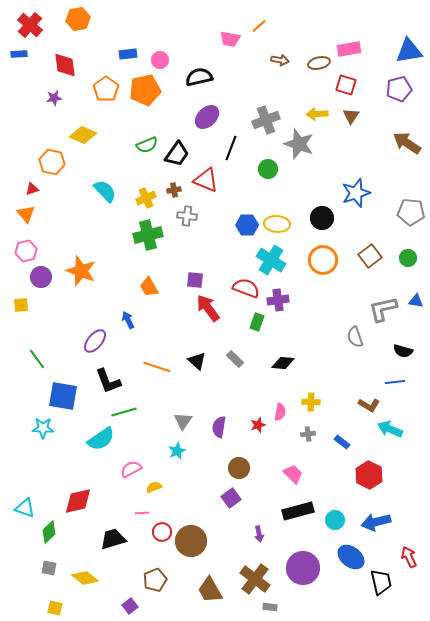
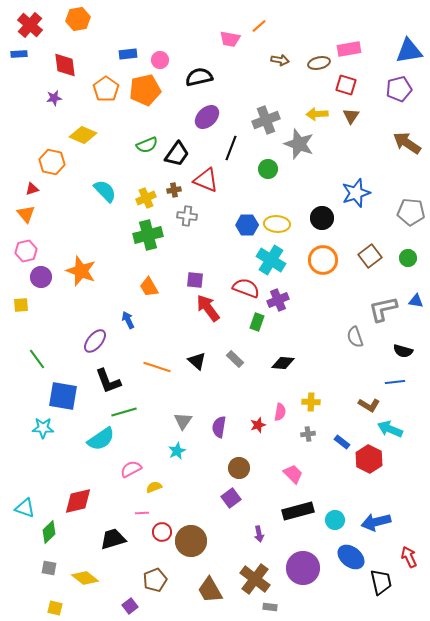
purple cross at (278, 300): rotated 15 degrees counterclockwise
red hexagon at (369, 475): moved 16 px up
